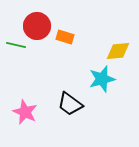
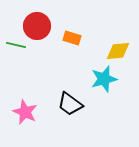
orange rectangle: moved 7 px right, 1 px down
cyan star: moved 2 px right
